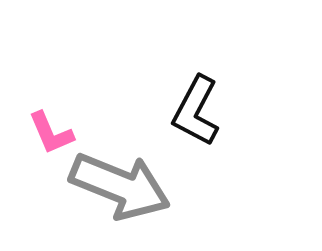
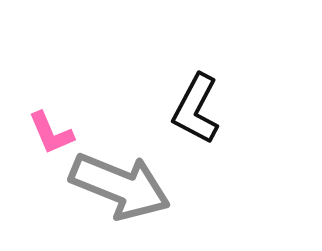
black L-shape: moved 2 px up
